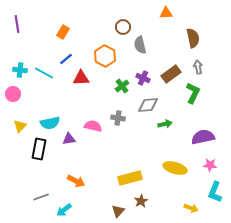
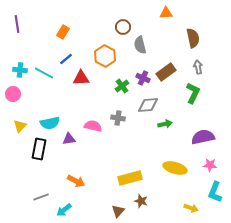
brown rectangle: moved 5 px left, 2 px up
brown star: rotated 24 degrees counterclockwise
